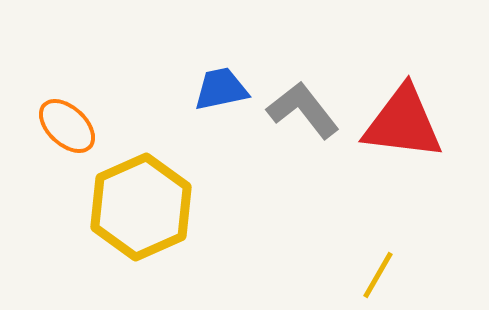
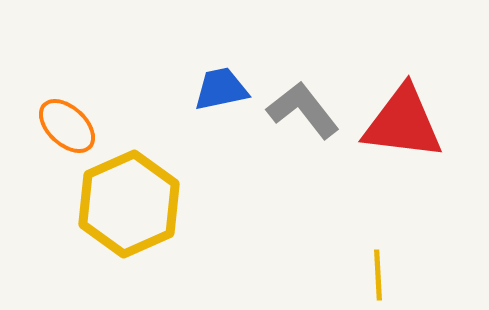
yellow hexagon: moved 12 px left, 3 px up
yellow line: rotated 33 degrees counterclockwise
